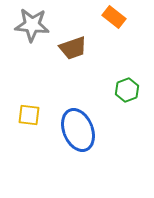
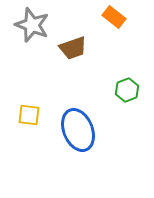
gray star: rotated 16 degrees clockwise
